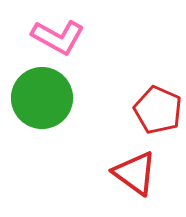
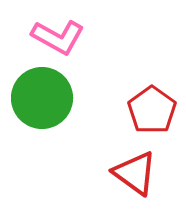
red pentagon: moved 6 px left; rotated 12 degrees clockwise
